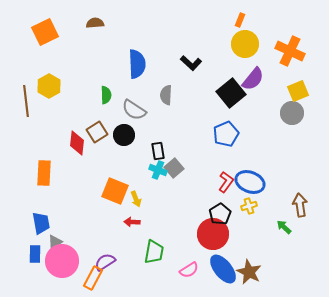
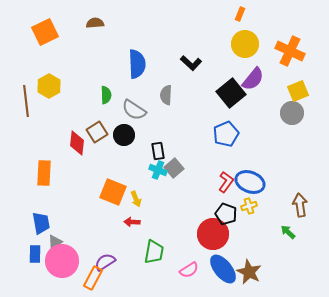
orange rectangle at (240, 20): moved 6 px up
orange square at (115, 191): moved 2 px left, 1 px down
black pentagon at (220, 214): moved 6 px right; rotated 20 degrees counterclockwise
green arrow at (284, 227): moved 4 px right, 5 px down
